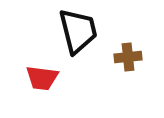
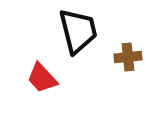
red trapezoid: rotated 40 degrees clockwise
